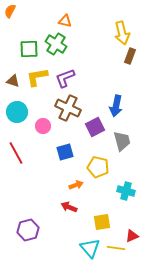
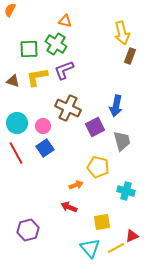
orange semicircle: moved 1 px up
purple L-shape: moved 1 px left, 8 px up
cyan circle: moved 11 px down
blue square: moved 20 px left, 4 px up; rotated 18 degrees counterclockwise
yellow line: rotated 36 degrees counterclockwise
